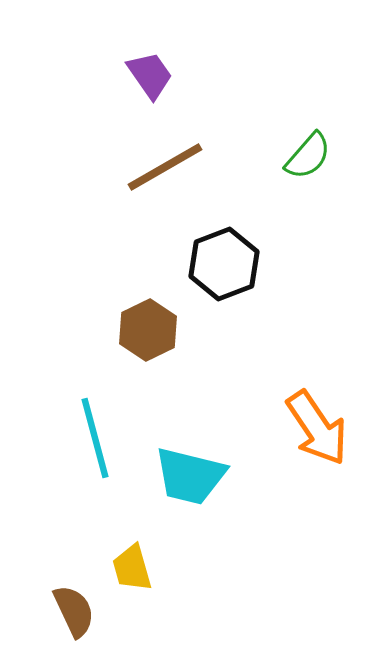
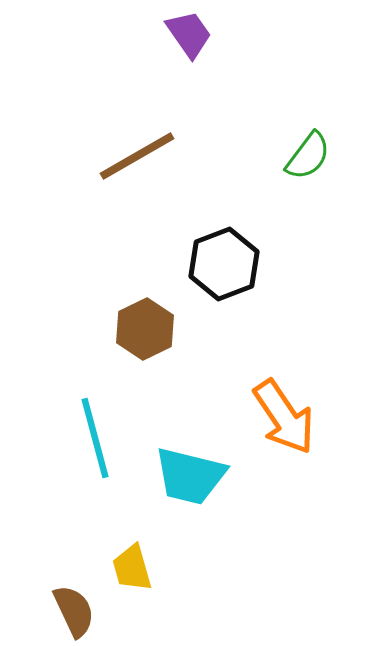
purple trapezoid: moved 39 px right, 41 px up
green semicircle: rotated 4 degrees counterclockwise
brown line: moved 28 px left, 11 px up
brown hexagon: moved 3 px left, 1 px up
orange arrow: moved 33 px left, 11 px up
